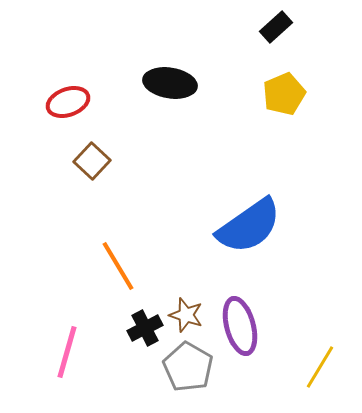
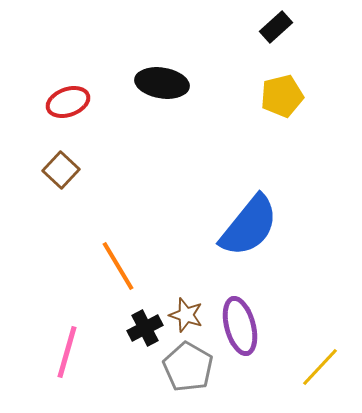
black ellipse: moved 8 px left
yellow pentagon: moved 2 px left, 2 px down; rotated 9 degrees clockwise
brown square: moved 31 px left, 9 px down
blue semicircle: rotated 16 degrees counterclockwise
yellow line: rotated 12 degrees clockwise
